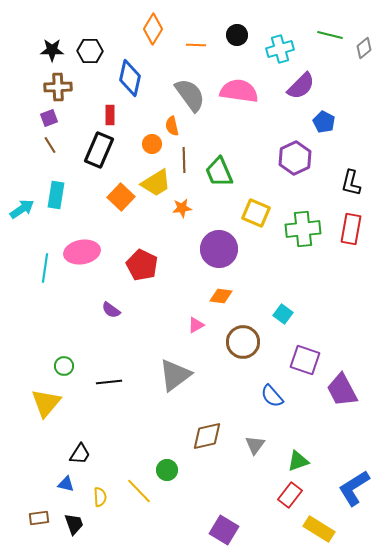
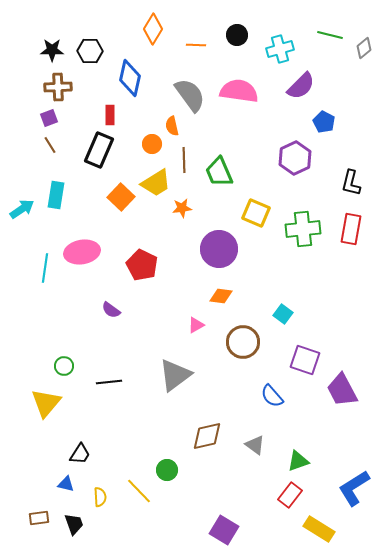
gray triangle at (255, 445): rotated 30 degrees counterclockwise
